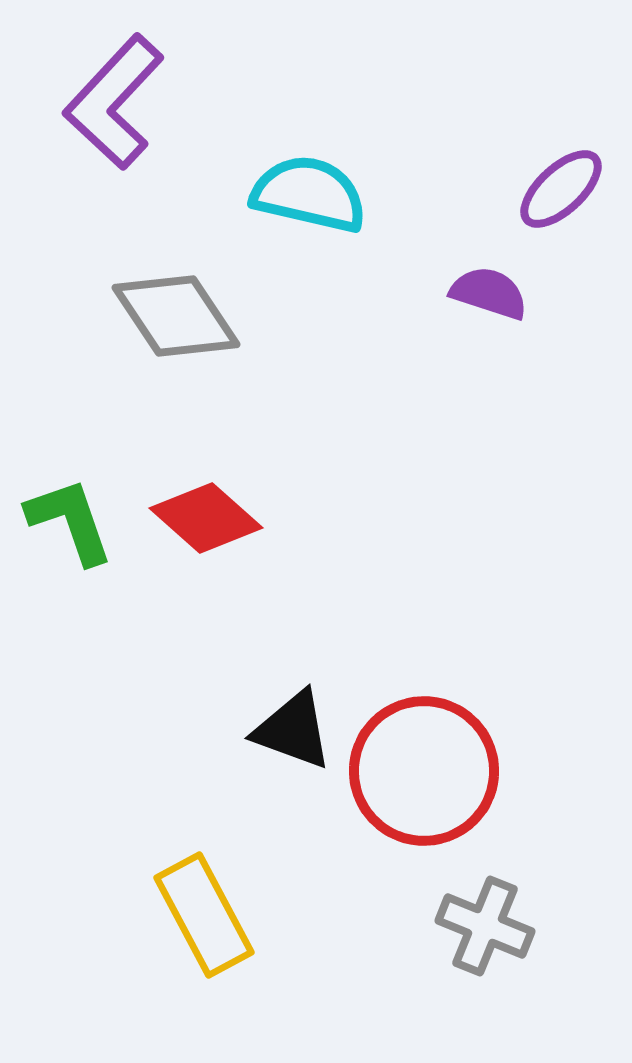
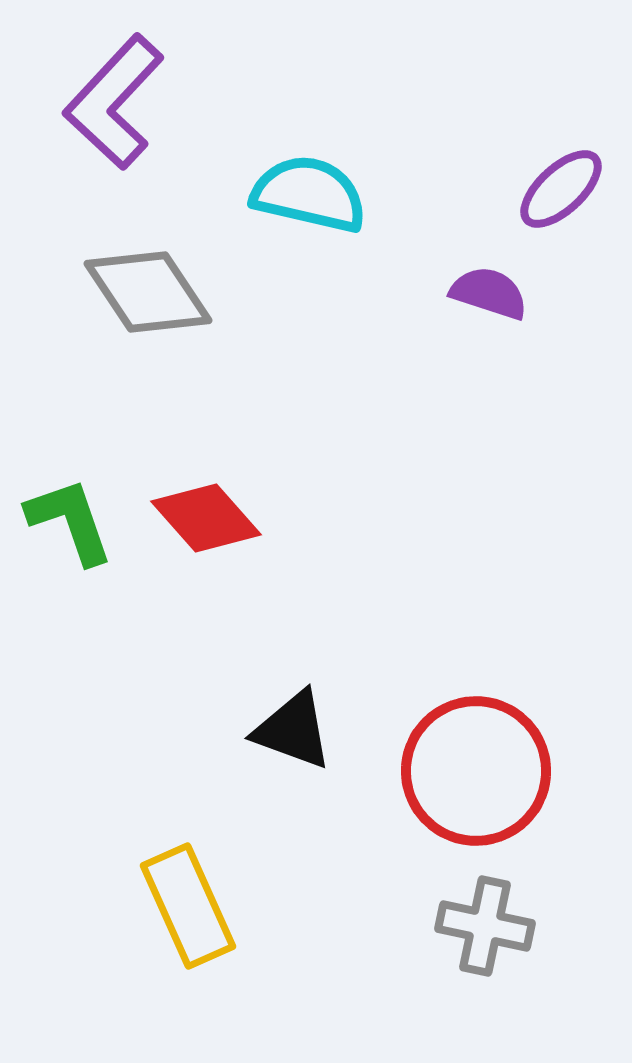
gray diamond: moved 28 px left, 24 px up
red diamond: rotated 7 degrees clockwise
red circle: moved 52 px right
yellow rectangle: moved 16 px left, 9 px up; rotated 4 degrees clockwise
gray cross: rotated 10 degrees counterclockwise
